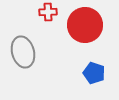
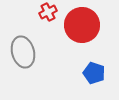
red cross: rotated 24 degrees counterclockwise
red circle: moved 3 px left
